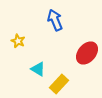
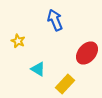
yellow rectangle: moved 6 px right
